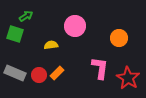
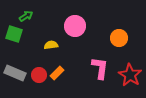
green square: moved 1 px left
red star: moved 2 px right, 3 px up
